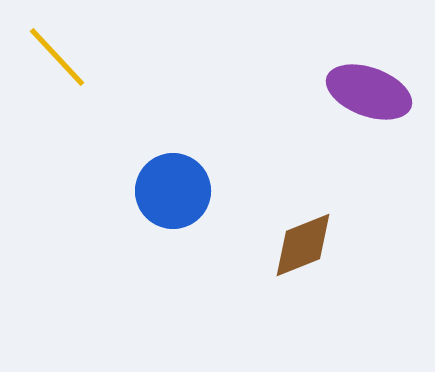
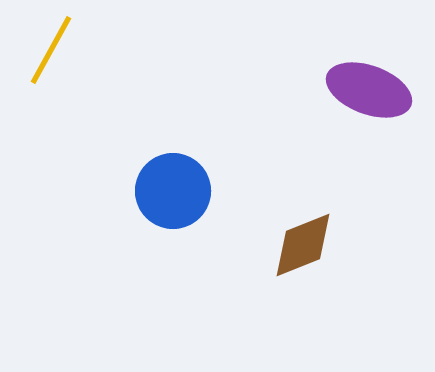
yellow line: moved 6 px left, 7 px up; rotated 72 degrees clockwise
purple ellipse: moved 2 px up
